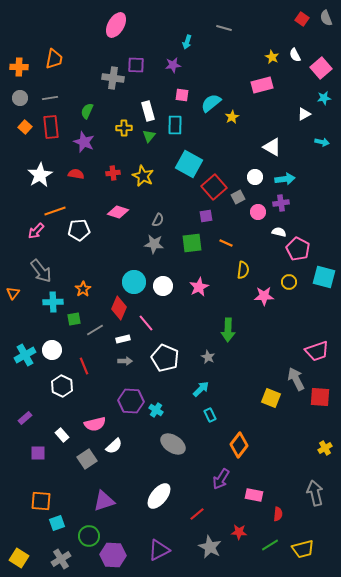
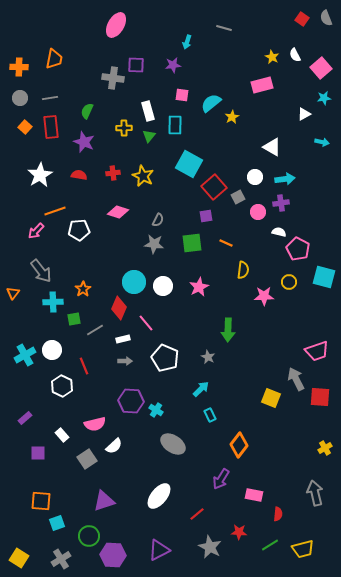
red semicircle at (76, 174): moved 3 px right, 1 px down
